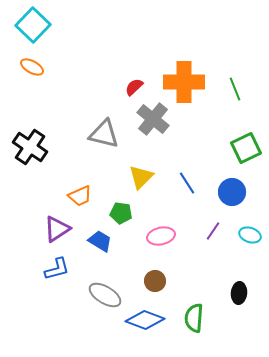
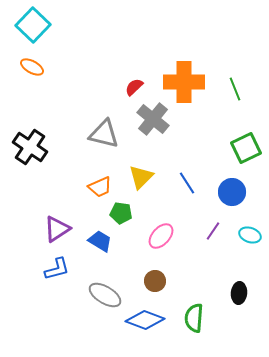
orange trapezoid: moved 20 px right, 9 px up
pink ellipse: rotated 36 degrees counterclockwise
